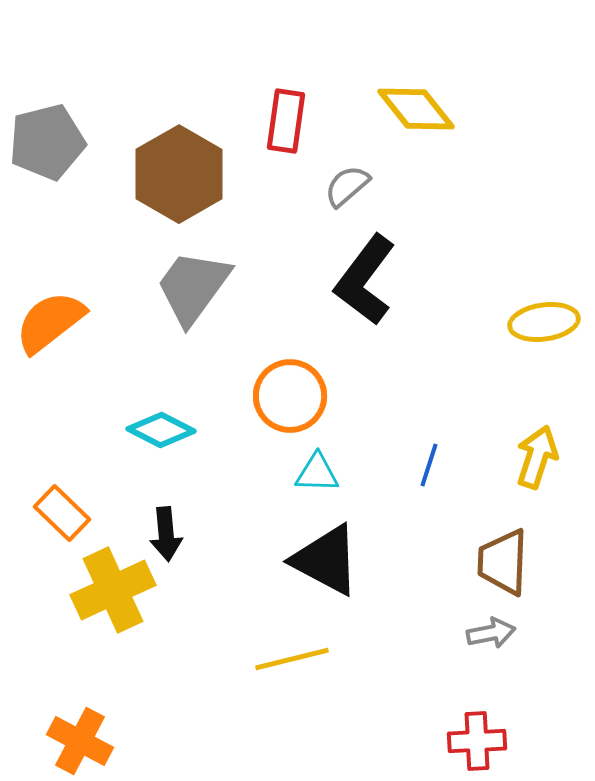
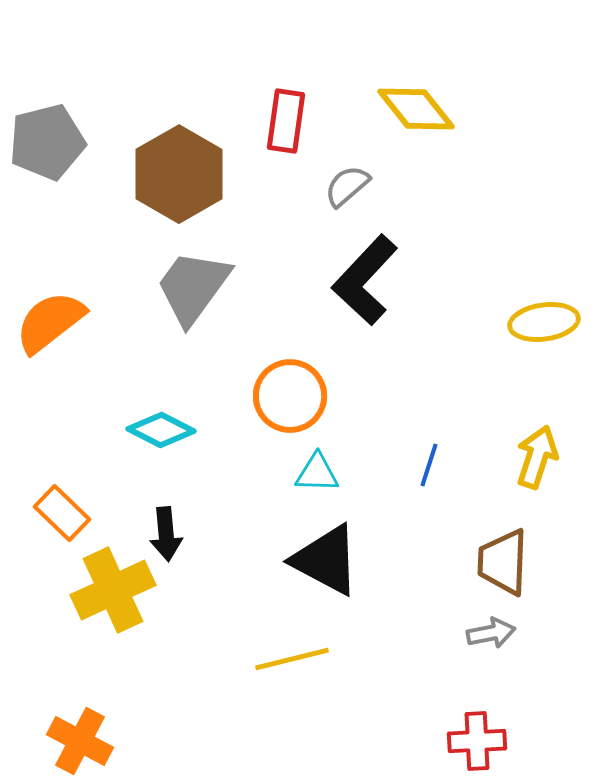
black L-shape: rotated 6 degrees clockwise
